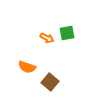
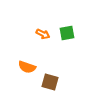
orange arrow: moved 4 px left, 4 px up
brown square: rotated 24 degrees counterclockwise
